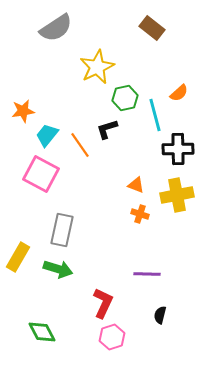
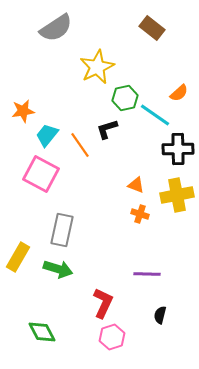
cyan line: rotated 40 degrees counterclockwise
